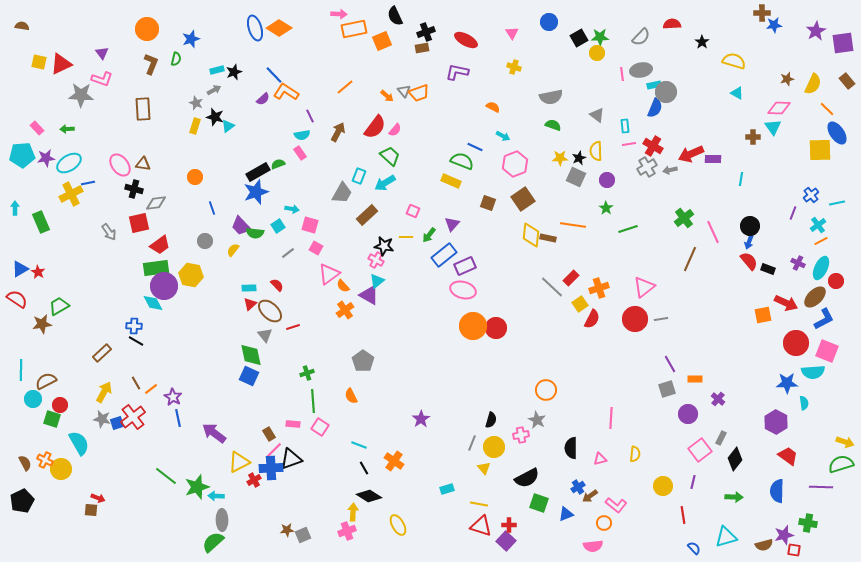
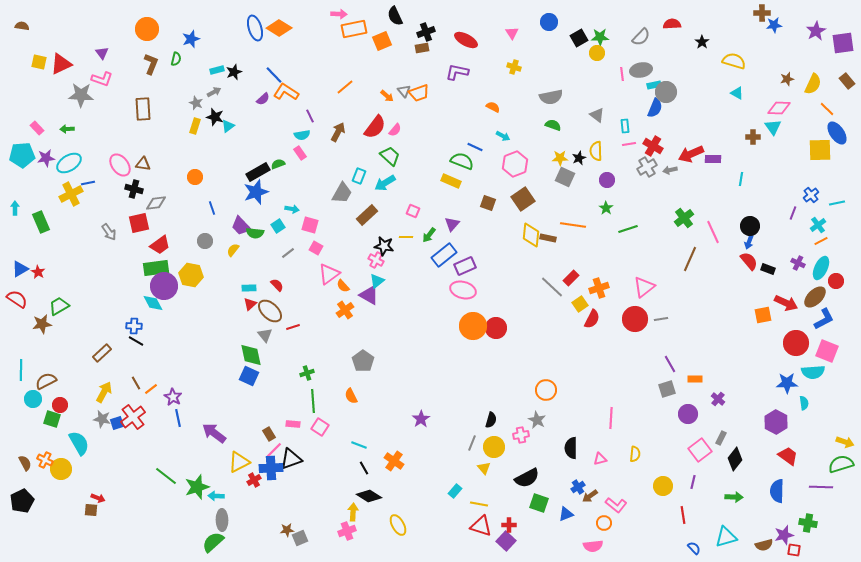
gray arrow at (214, 90): moved 2 px down
gray square at (576, 177): moved 11 px left
cyan rectangle at (447, 489): moved 8 px right, 2 px down; rotated 32 degrees counterclockwise
gray square at (303, 535): moved 3 px left, 3 px down
